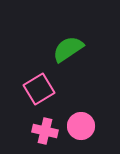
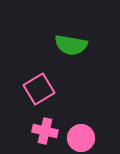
green semicircle: moved 3 px right, 4 px up; rotated 136 degrees counterclockwise
pink circle: moved 12 px down
